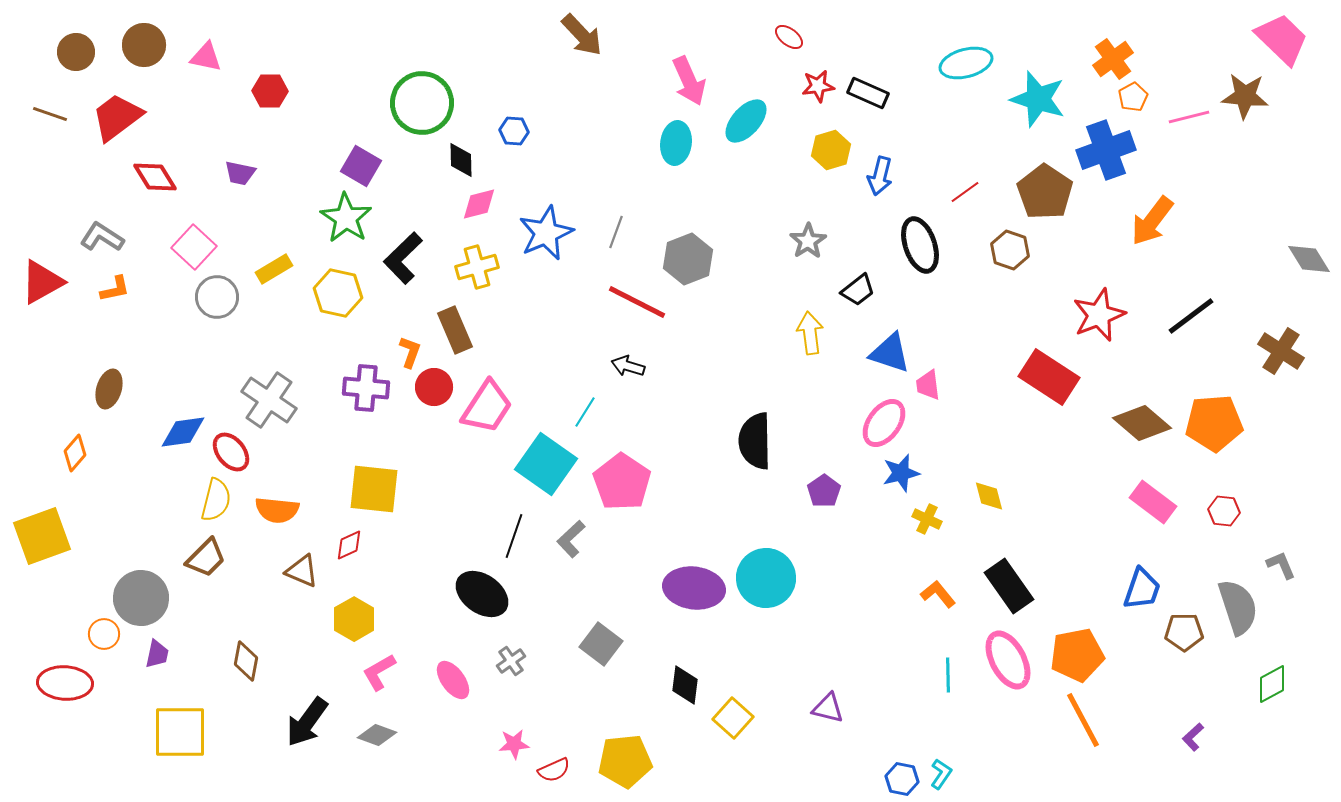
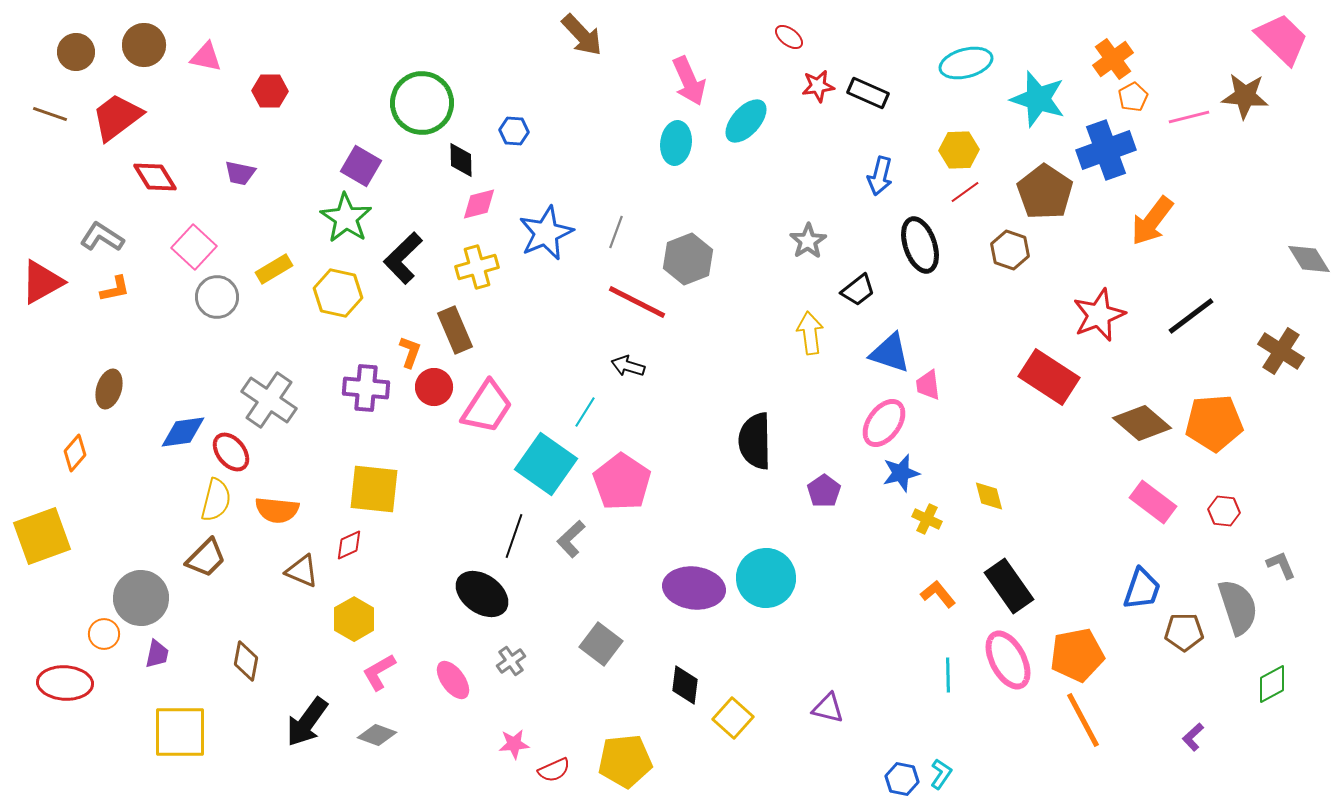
yellow hexagon at (831, 150): moved 128 px right; rotated 15 degrees clockwise
